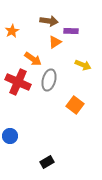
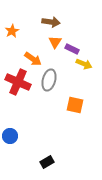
brown arrow: moved 2 px right, 1 px down
purple rectangle: moved 1 px right, 18 px down; rotated 24 degrees clockwise
orange triangle: rotated 24 degrees counterclockwise
yellow arrow: moved 1 px right, 1 px up
orange square: rotated 24 degrees counterclockwise
